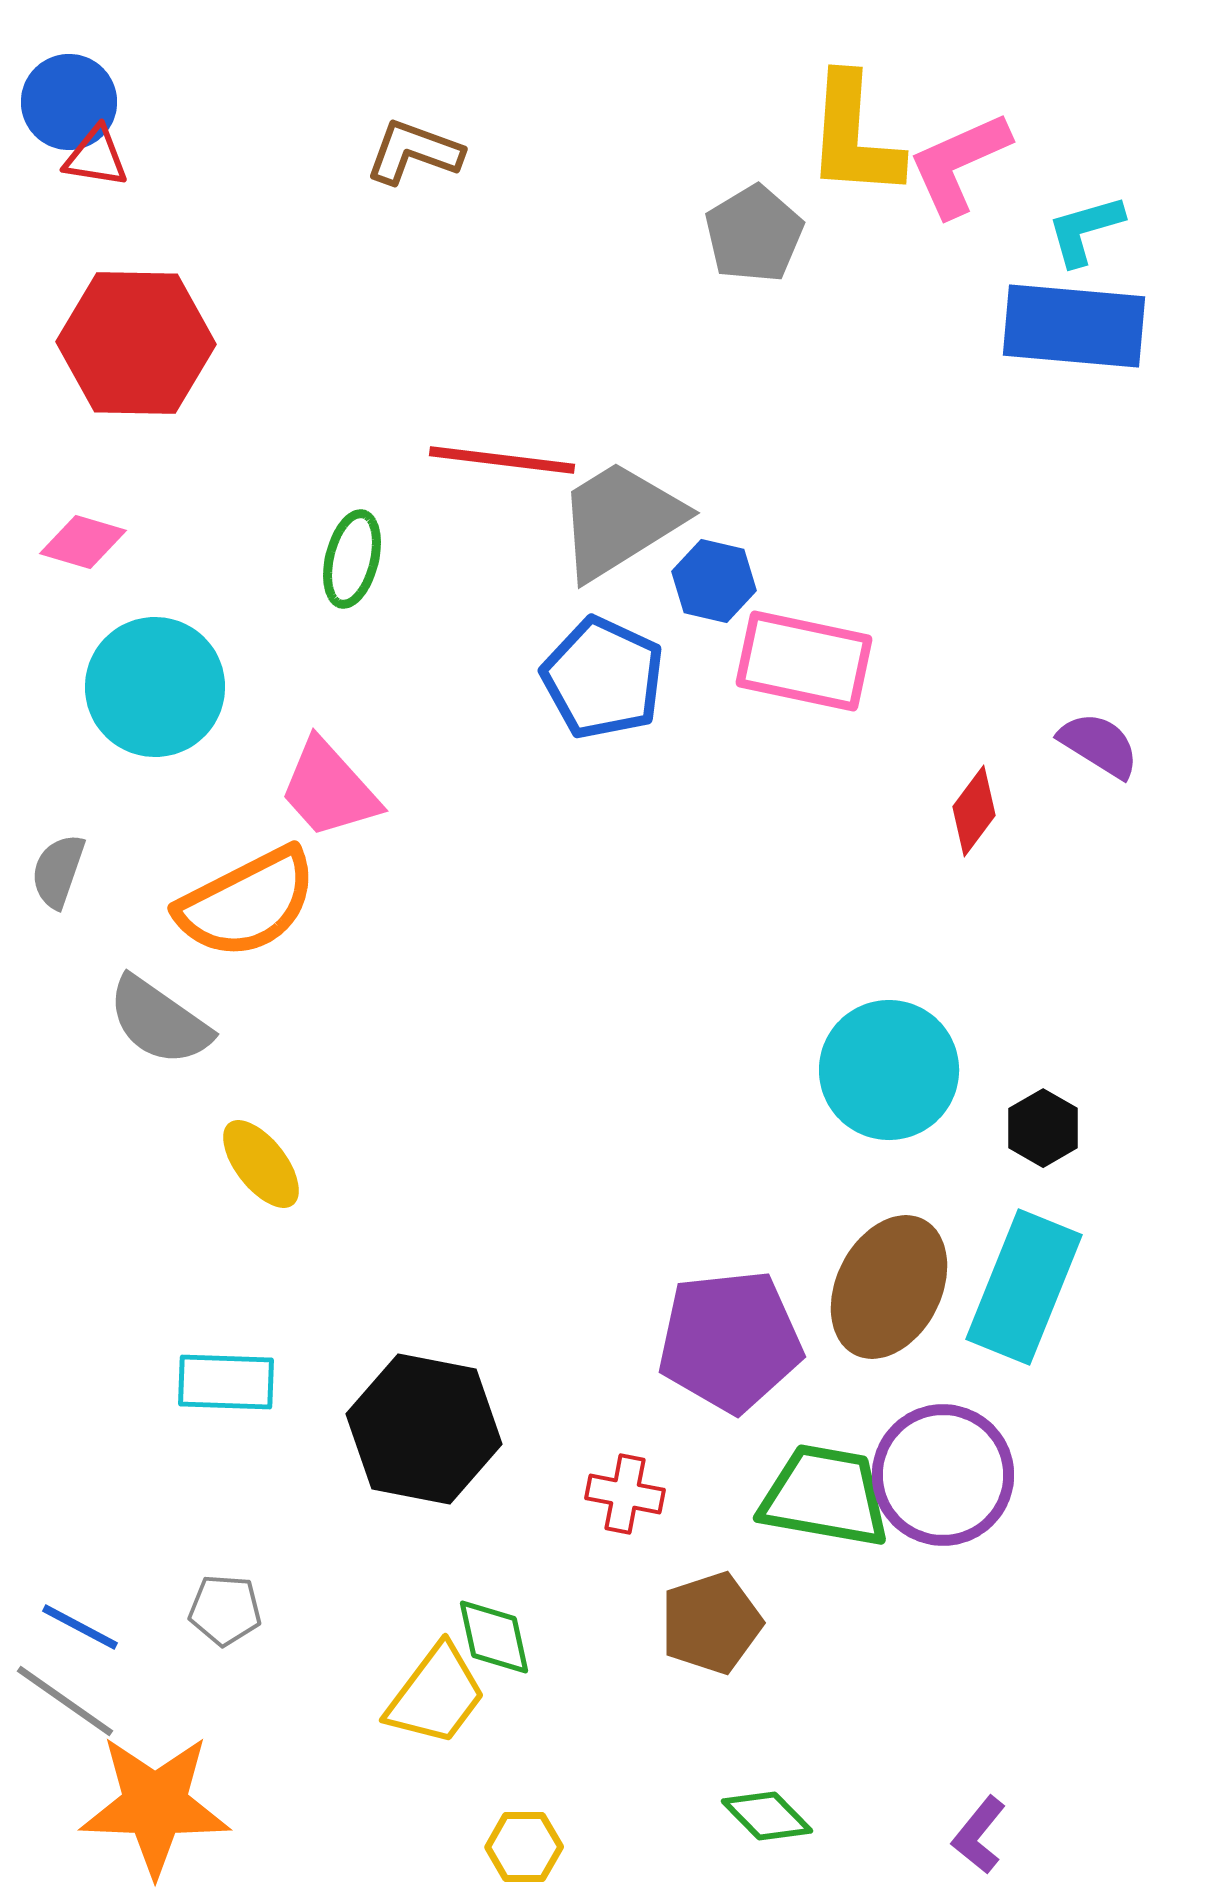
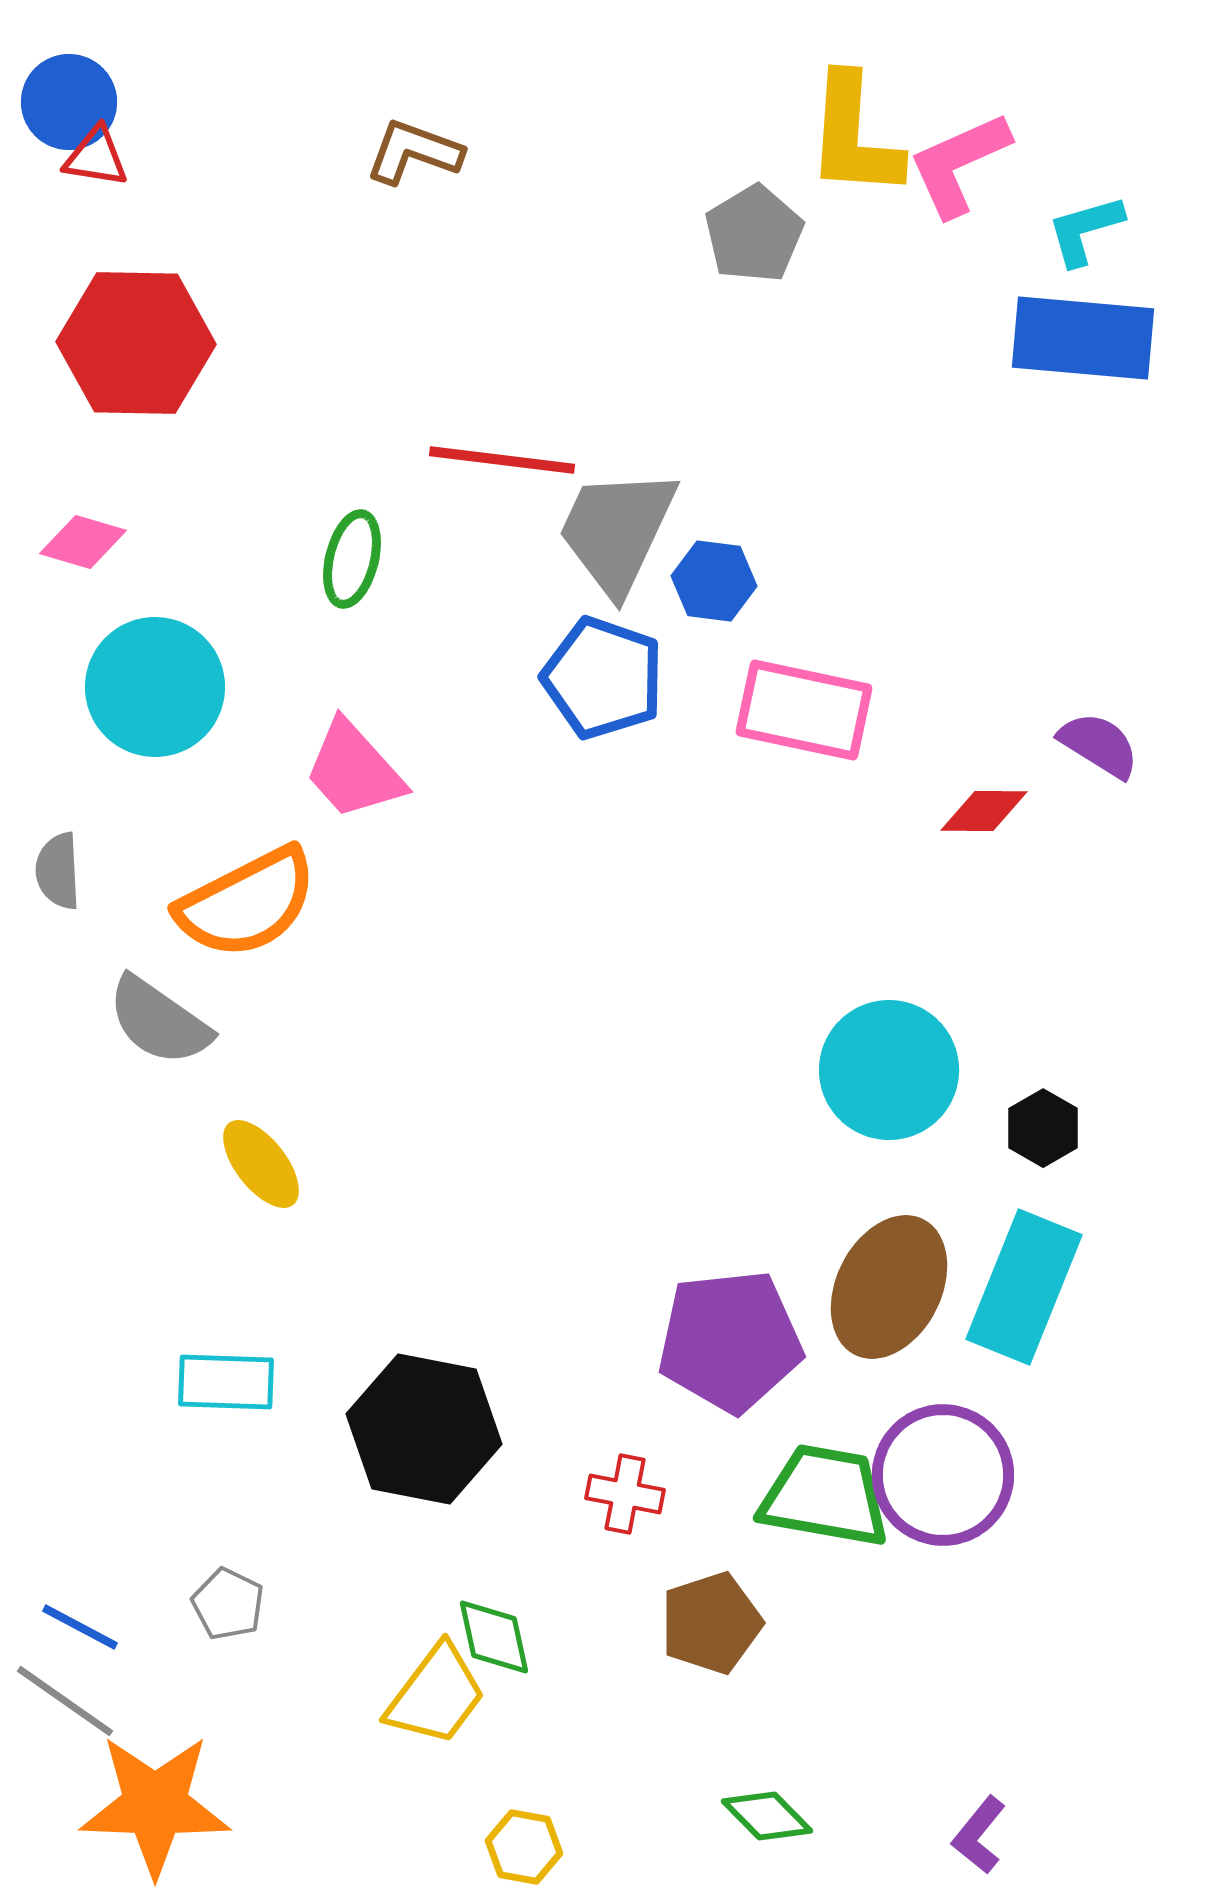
blue rectangle at (1074, 326): moved 9 px right, 12 px down
gray trapezoid at (620, 520): moved 3 px left, 11 px down; rotated 33 degrees counterclockwise
blue hexagon at (714, 581): rotated 6 degrees counterclockwise
pink rectangle at (804, 661): moved 49 px down
blue pentagon at (603, 678): rotated 6 degrees counterclockwise
pink trapezoid at (329, 789): moved 25 px right, 19 px up
red diamond at (974, 811): moved 10 px right; rotated 54 degrees clockwise
gray semicircle at (58, 871): rotated 22 degrees counterclockwise
gray pentagon at (225, 1610): moved 3 px right, 6 px up; rotated 22 degrees clockwise
yellow hexagon at (524, 1847): rotated 10 degrees clockwise
